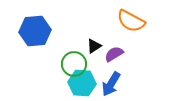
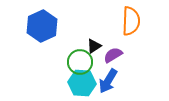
orange semicircle: rotated 116 degrees counterclockwise
blue hexagon: moved 7 px right, 5 px up; rotated 20 degrees counterclockwise
purple semicircle: moved 1 px left, 1 px down
green circle: moved 6 px right, 2 px up
blue arrow: moved 3 px left, 3 px up
